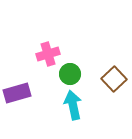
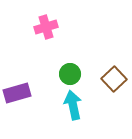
pink cross: moved 2 px left, 27 px up
